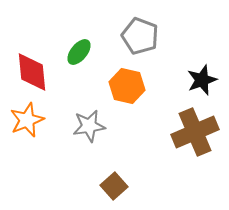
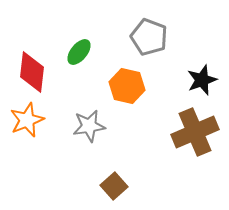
gray pentagon: moved 9 px right, 1 px down
red diamond: rotated 12 degrees clockwise
